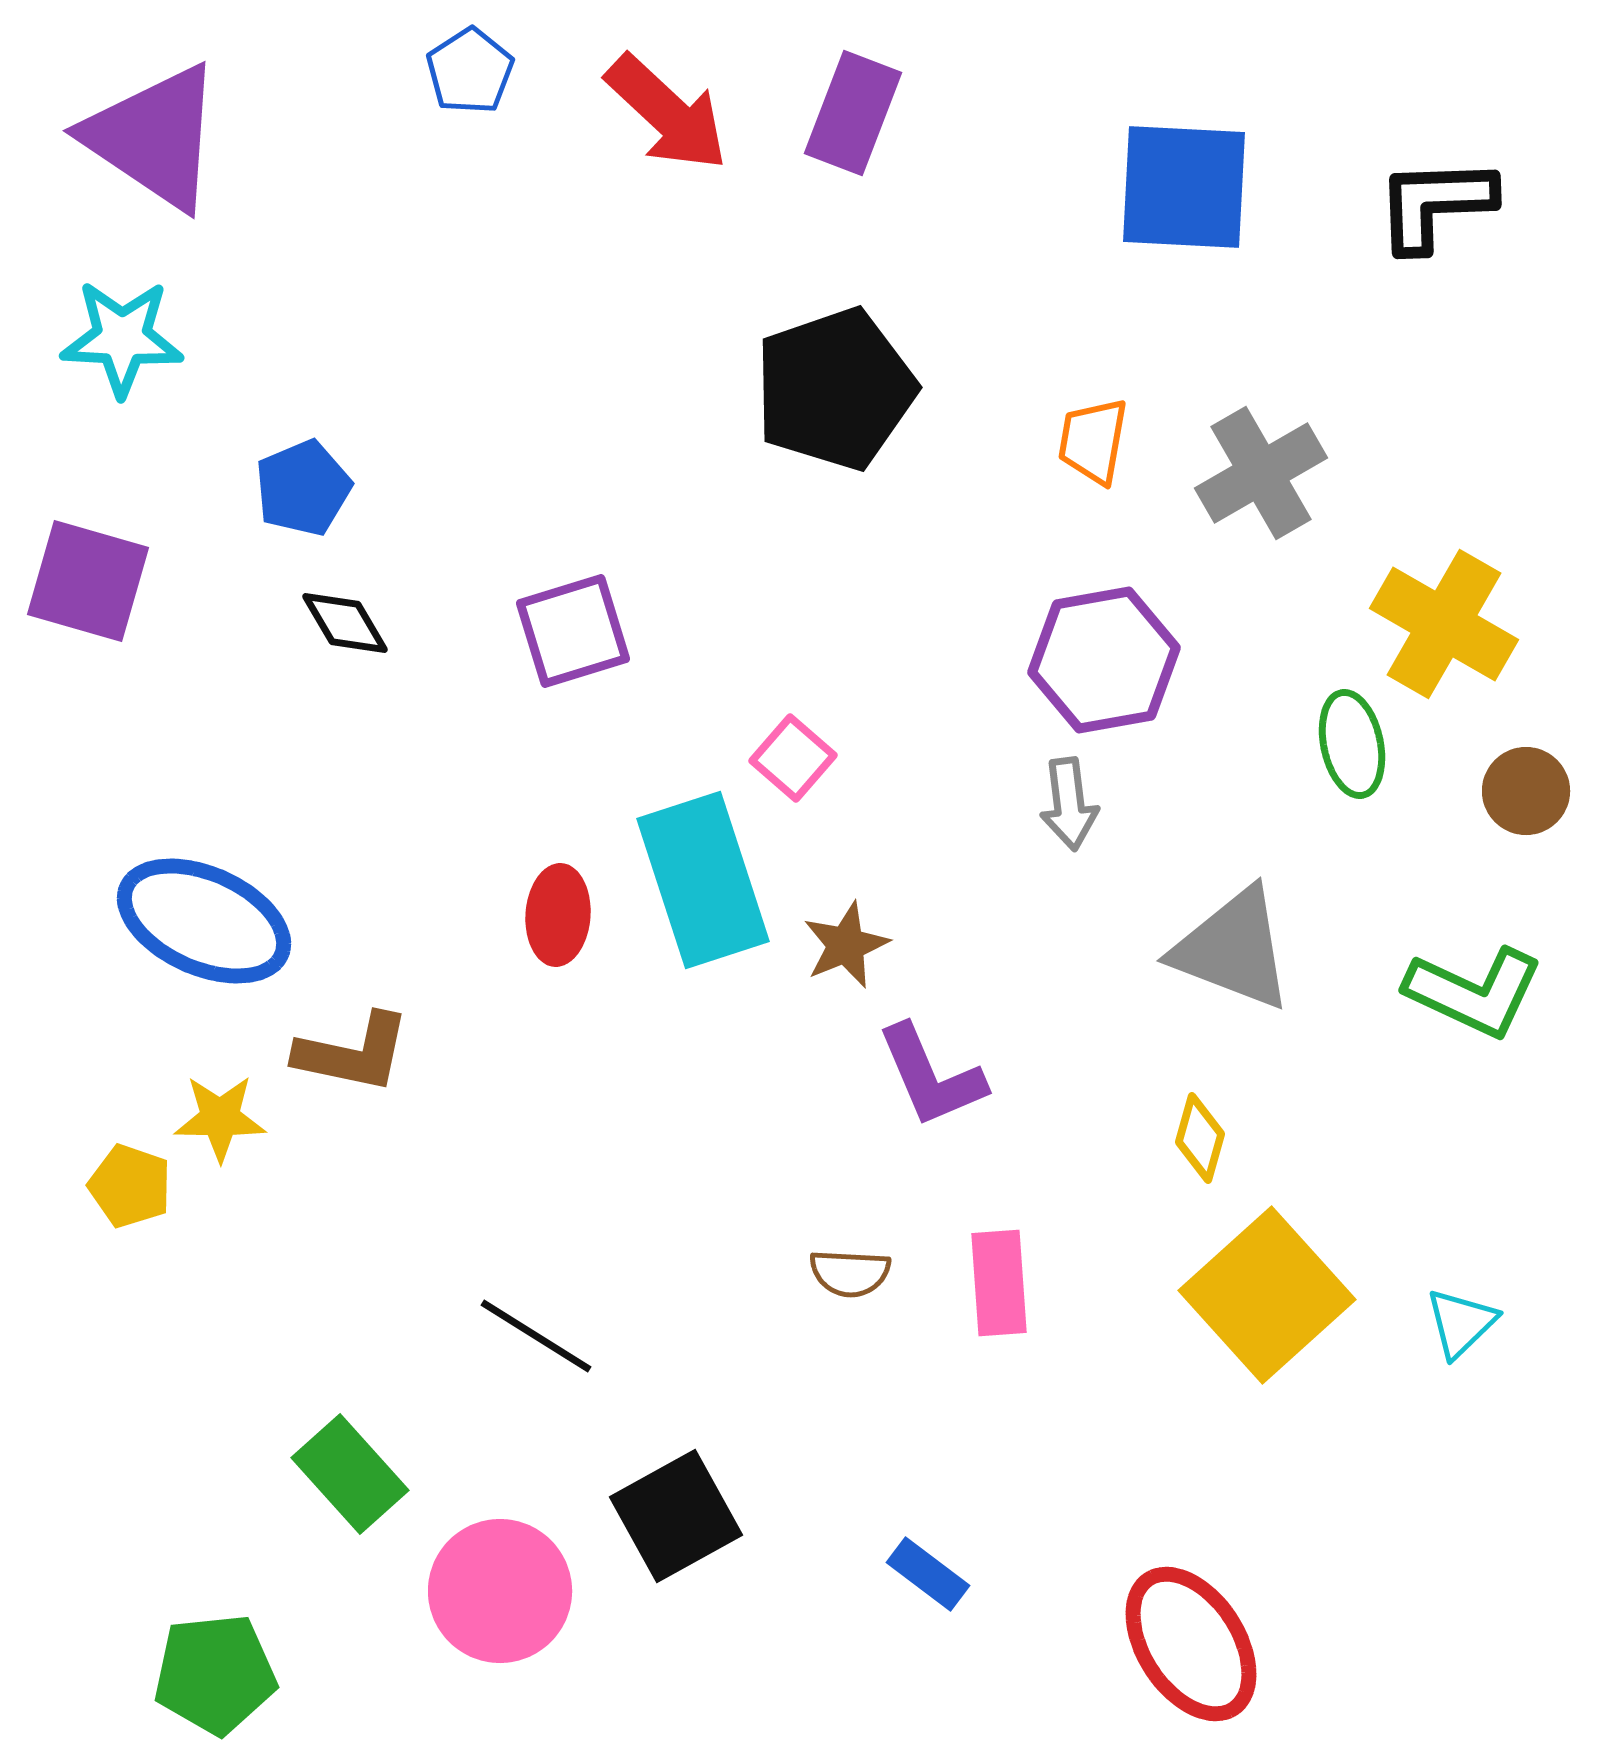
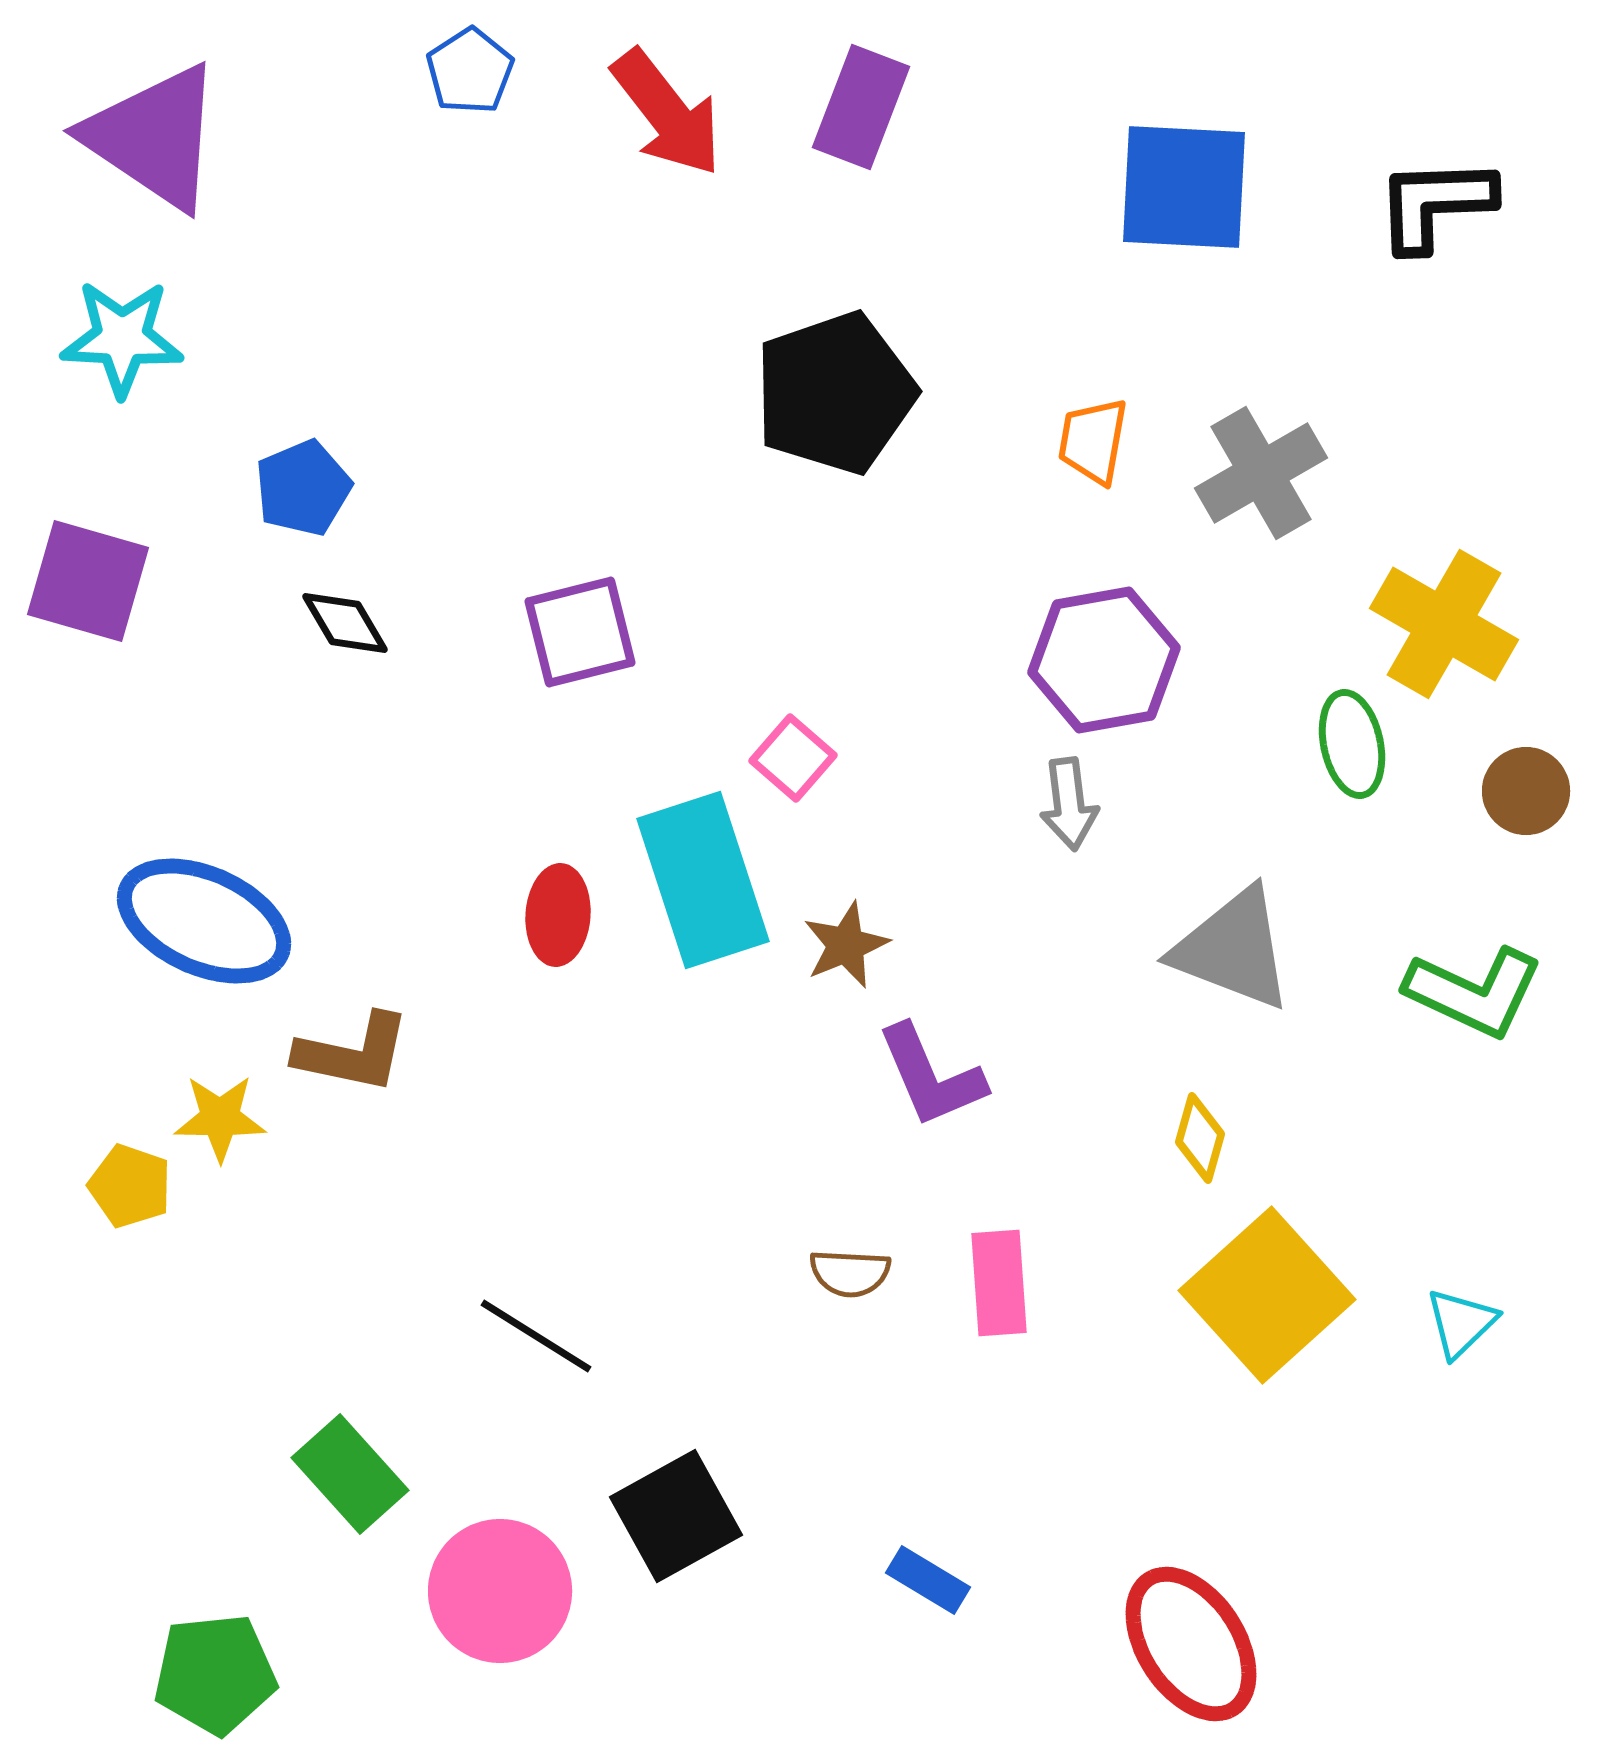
red arrow at (667, 113): rotated 9 degrees clockwise
purple rectangle at (853, 113): moved 8 px right, 6 px up
black pentagon at (835, 389): moved 4 px down
purple square at (573, 631): moved 7 px right, 1 px down; rotated 3 degrees clockwise
blue rectangle at (928, 1574): moved 6 px down; rotated 6 degrees counterclockwise
